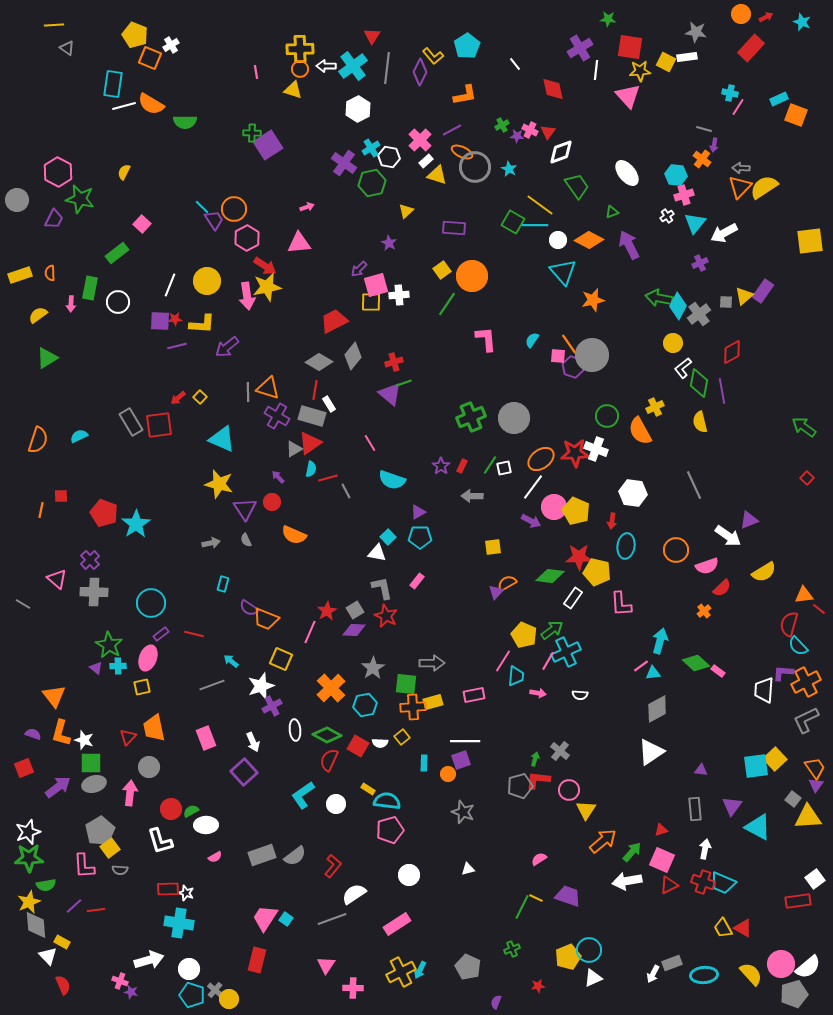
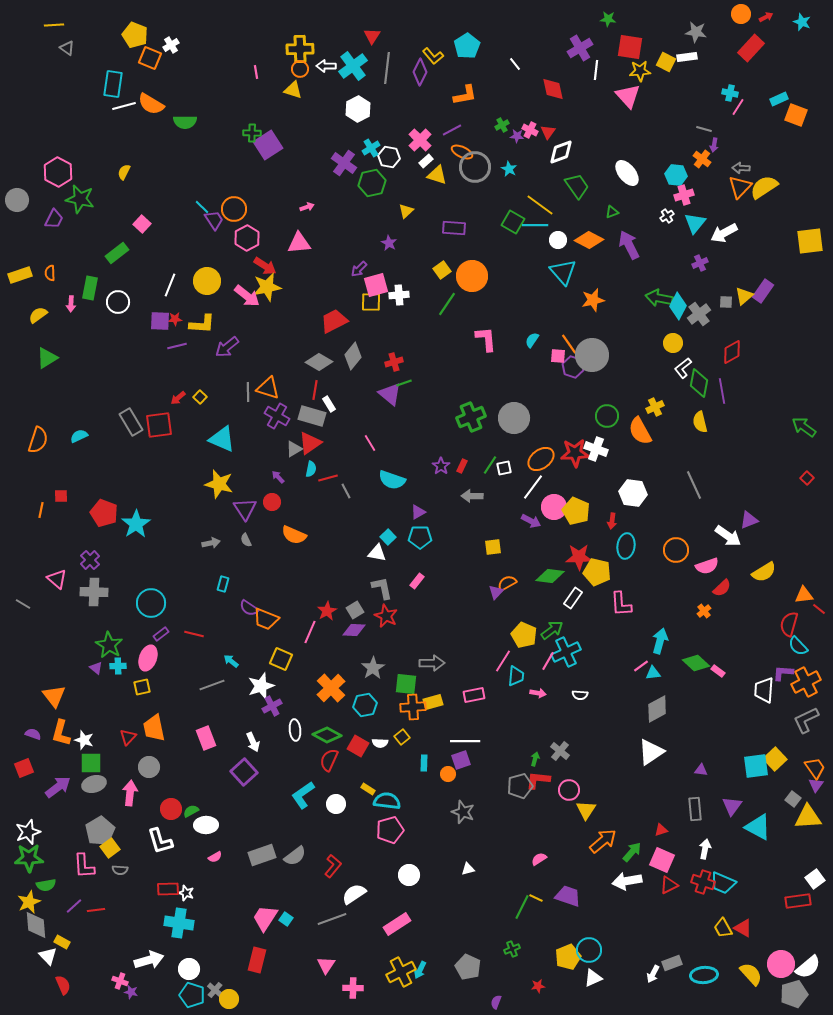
pink arrow at (247, 296): rotated 44 degrees counterclockwise
